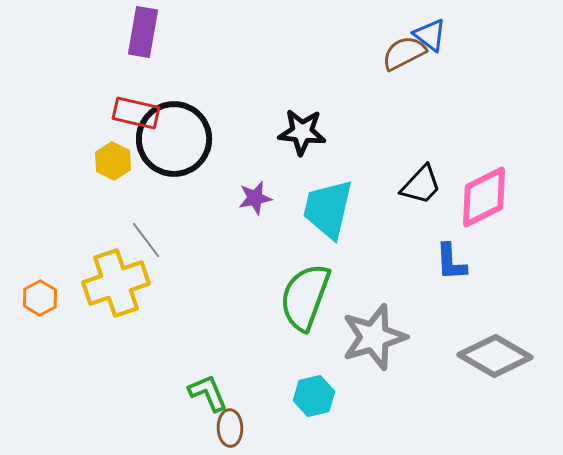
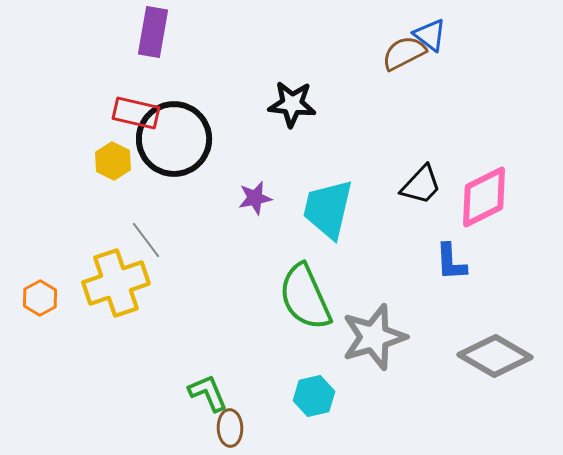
purple rectangle: moved 10 px right
black star: moved 10 px left, 28 px up
green semicircle: rotated 44 degrees counterclockwise
